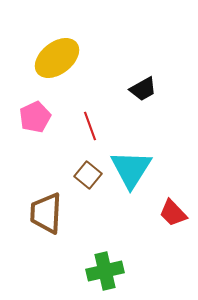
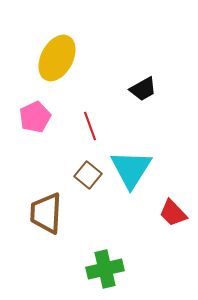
yellow ellipse: rotated 24 degrees counterclockwise
green cross: moved 2 px up
